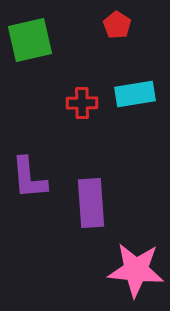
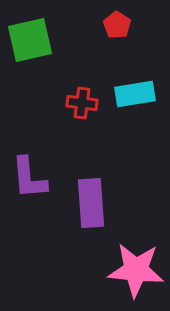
red cross: rotated 8 degrees clockwise
